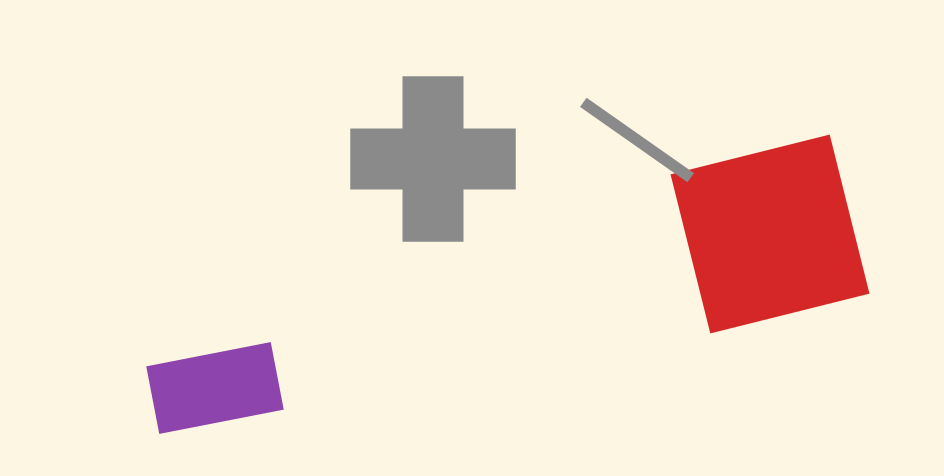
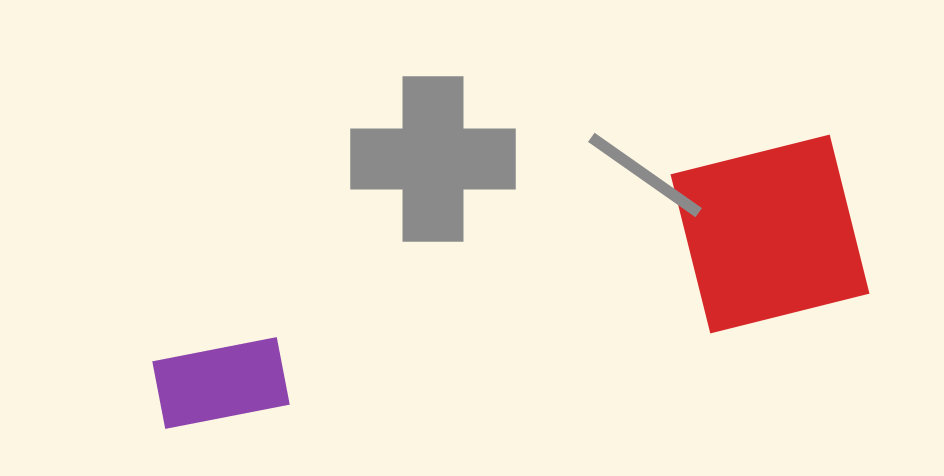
gray line: moved 8 px right, 35 px down
purple rectangle: moved 6 px right, 5 px up
